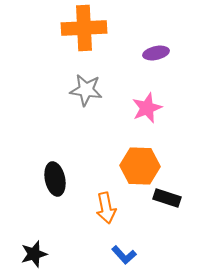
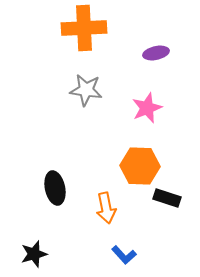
black ellipse: moved 9 px down
